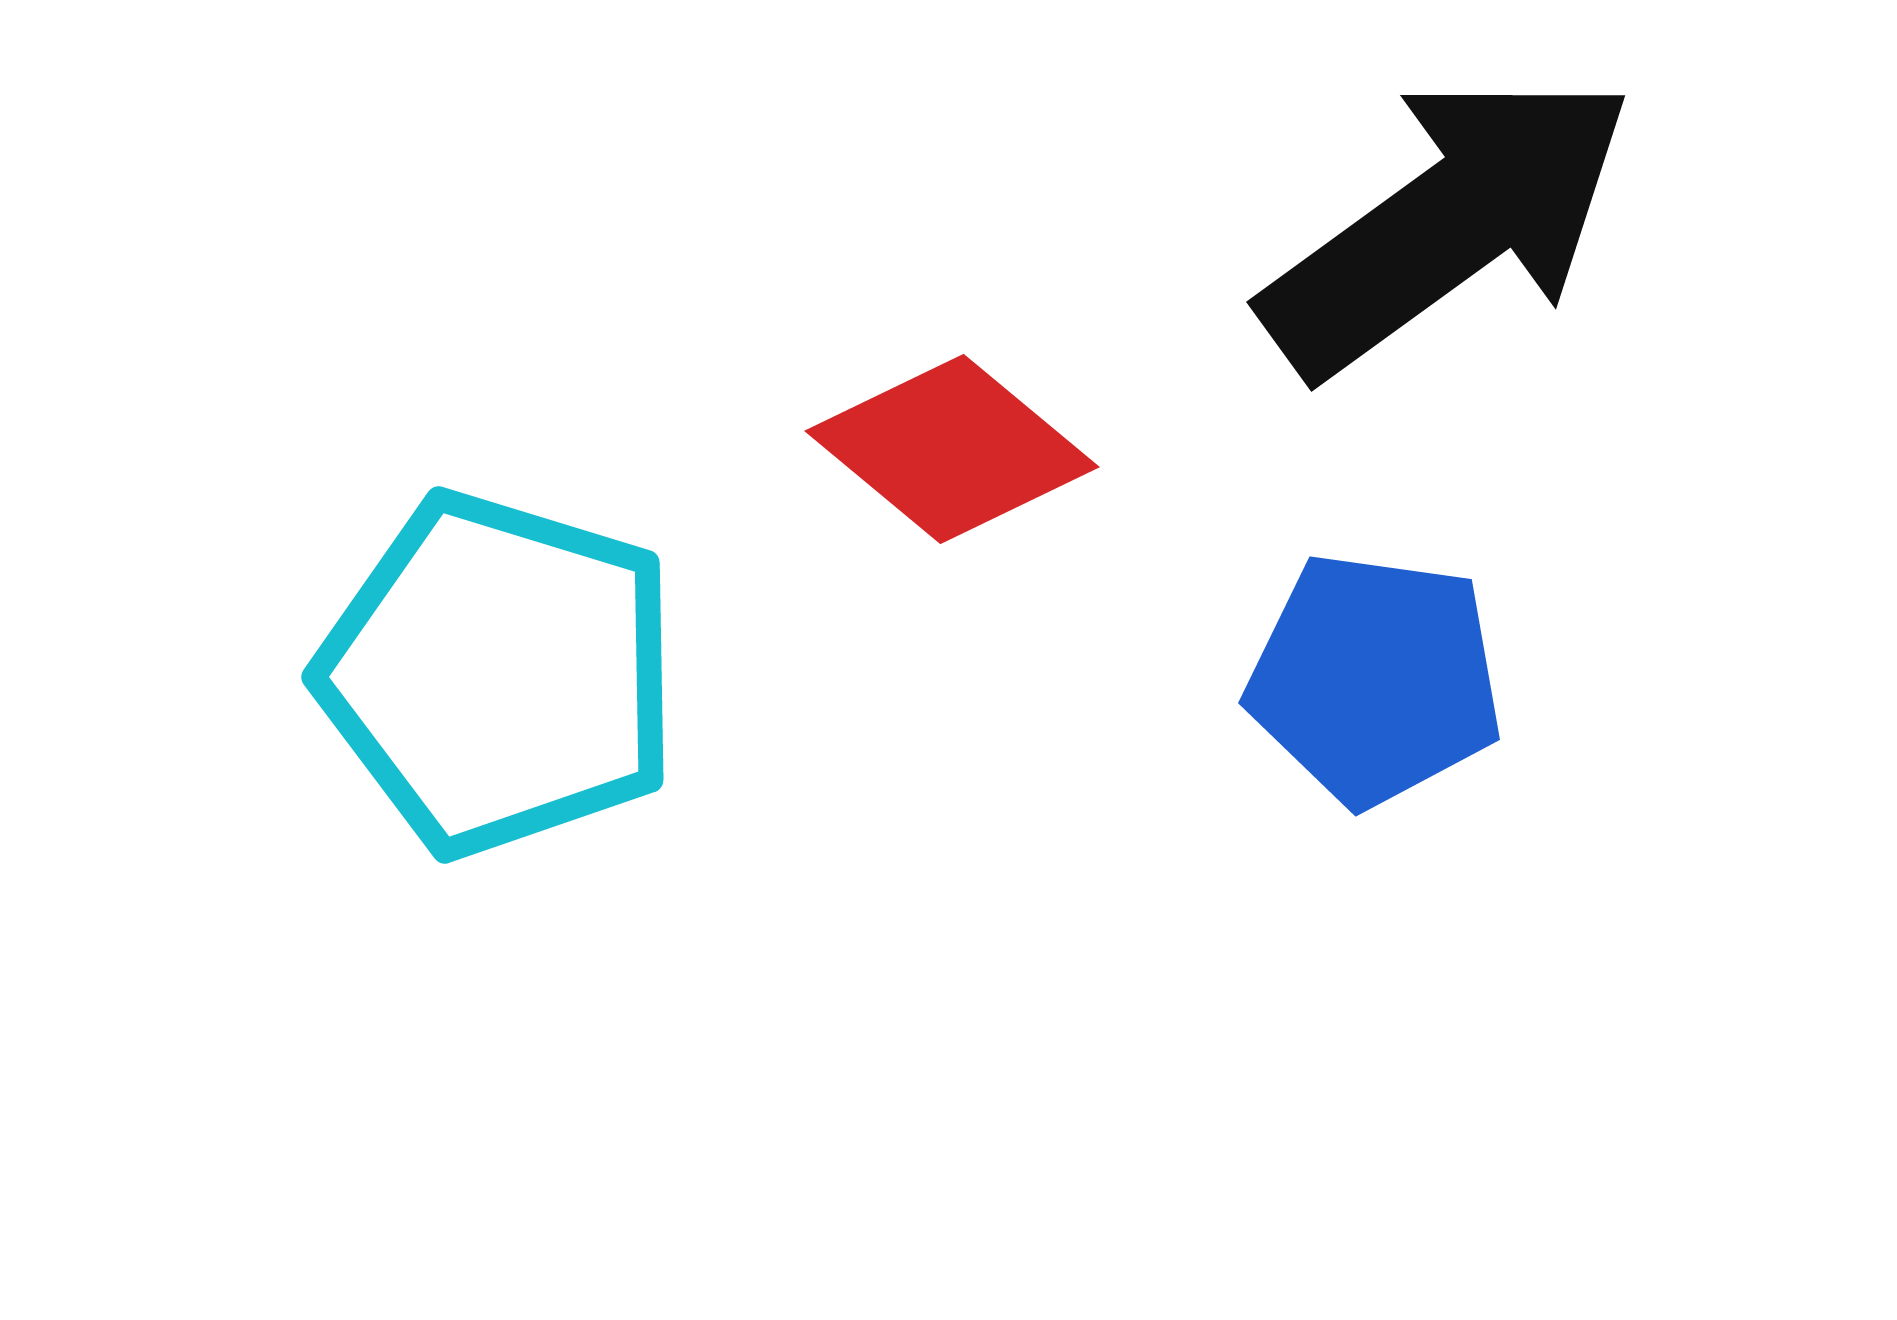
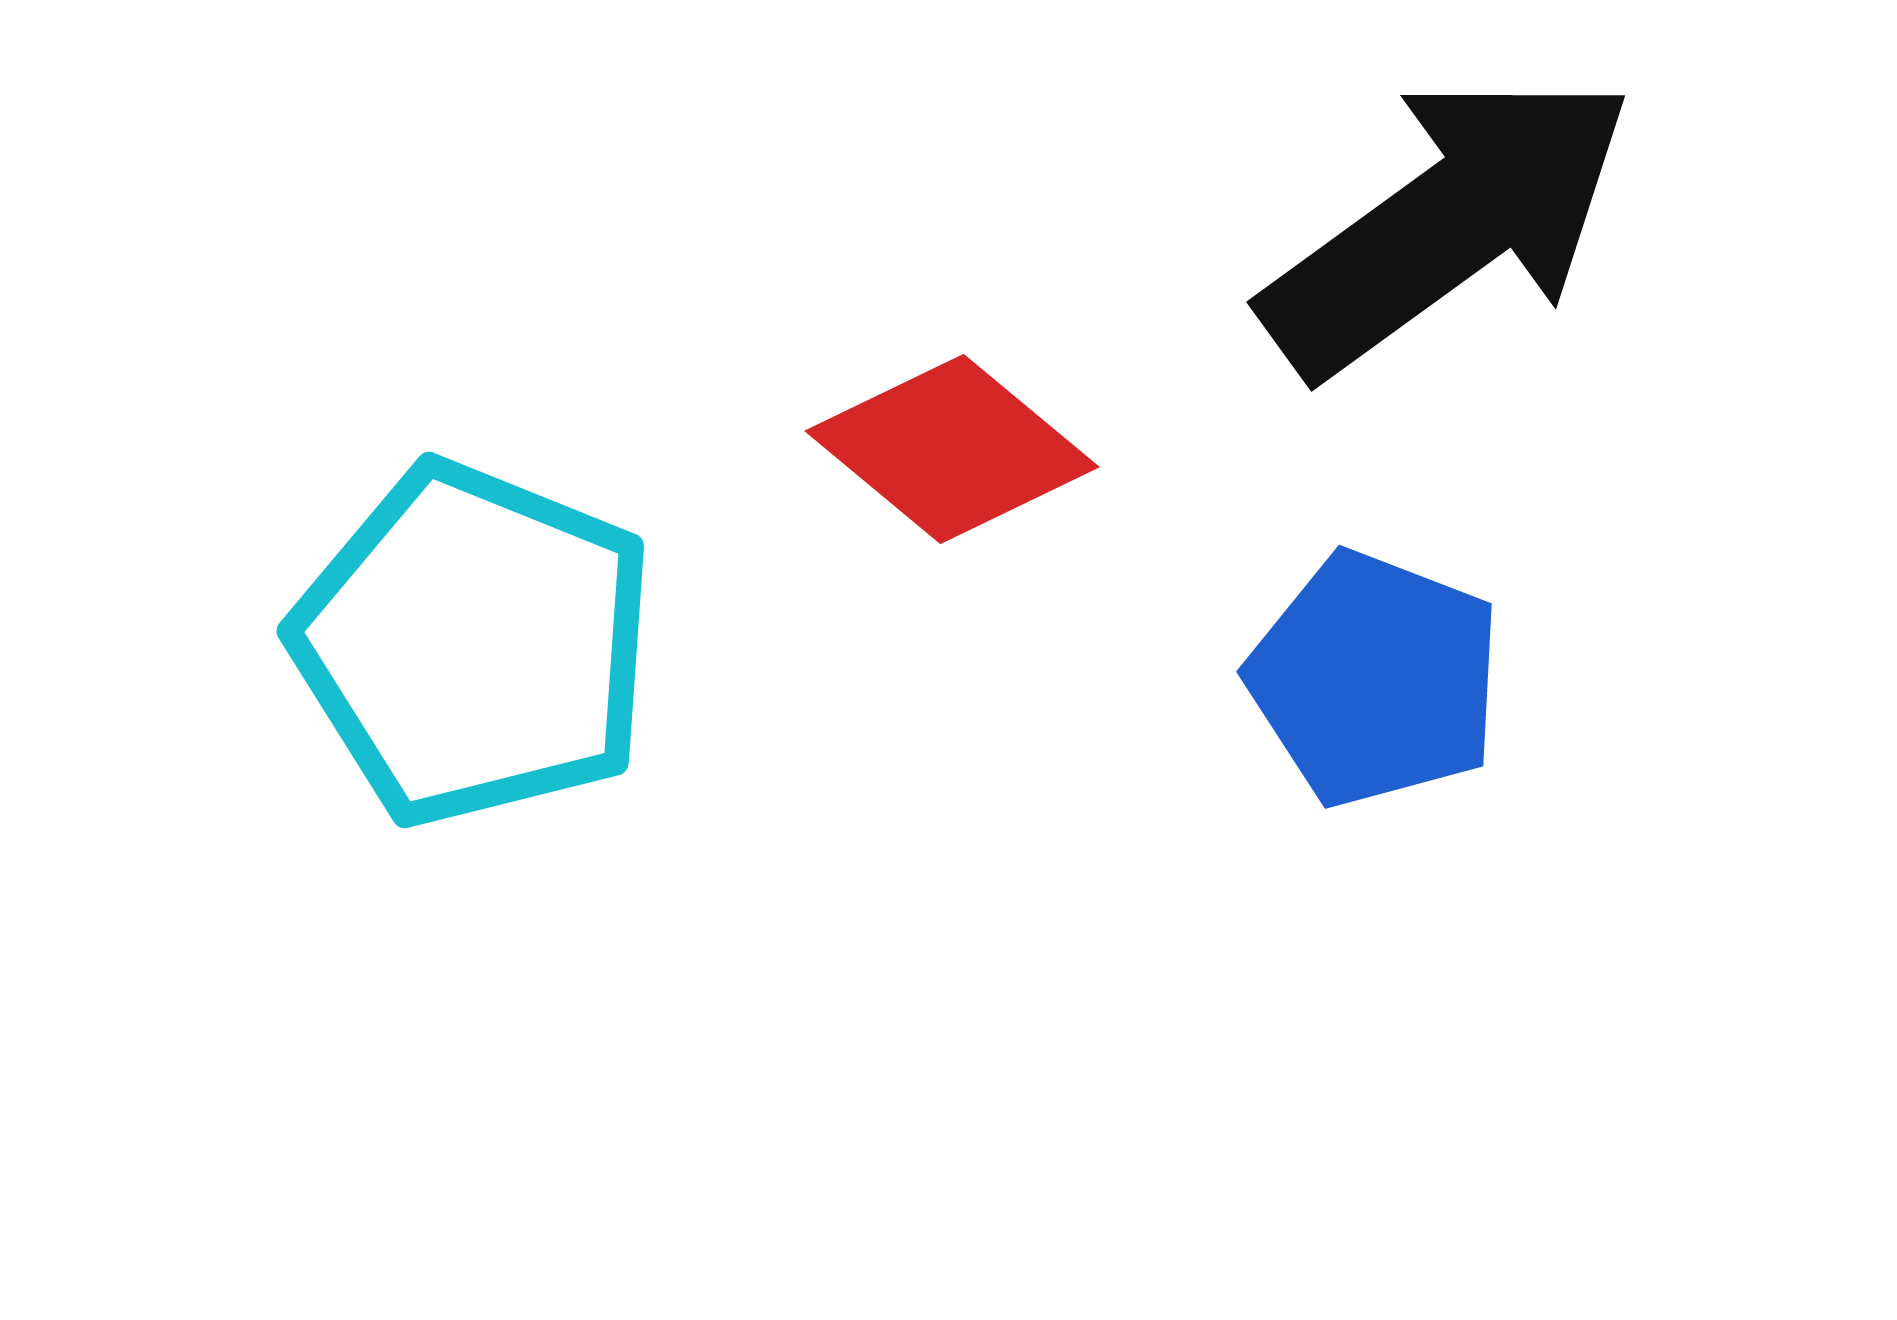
cyan pentagon: moved 25 px left, 30 px up; rotated 5 degrees clockwise
blue pentagon: rotated 13 degrees clockwise
